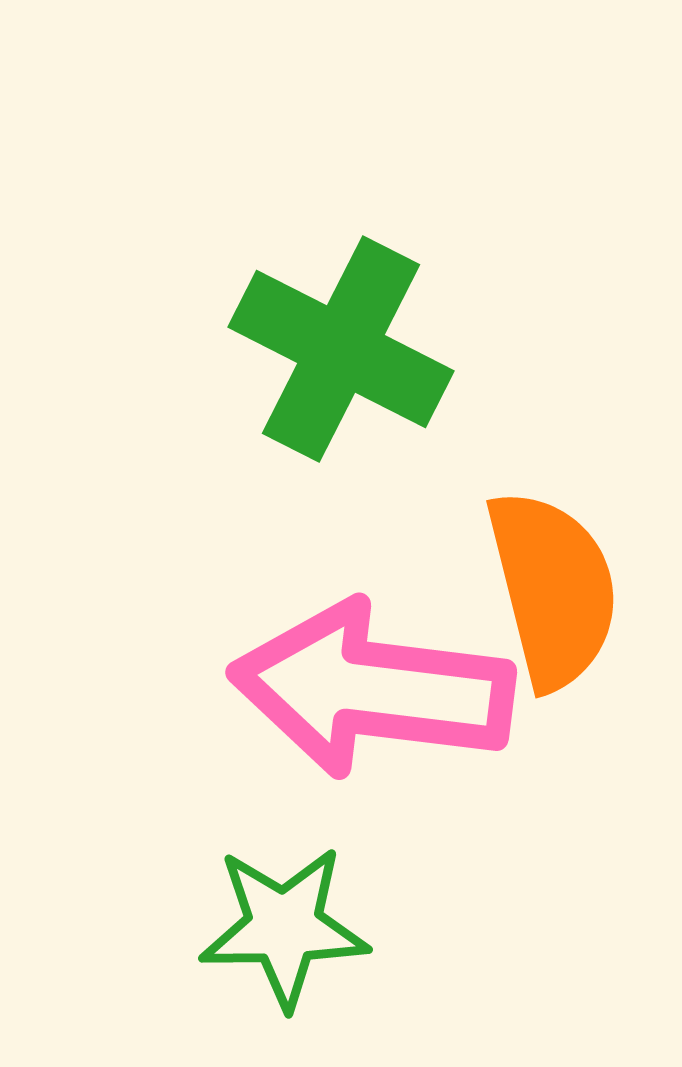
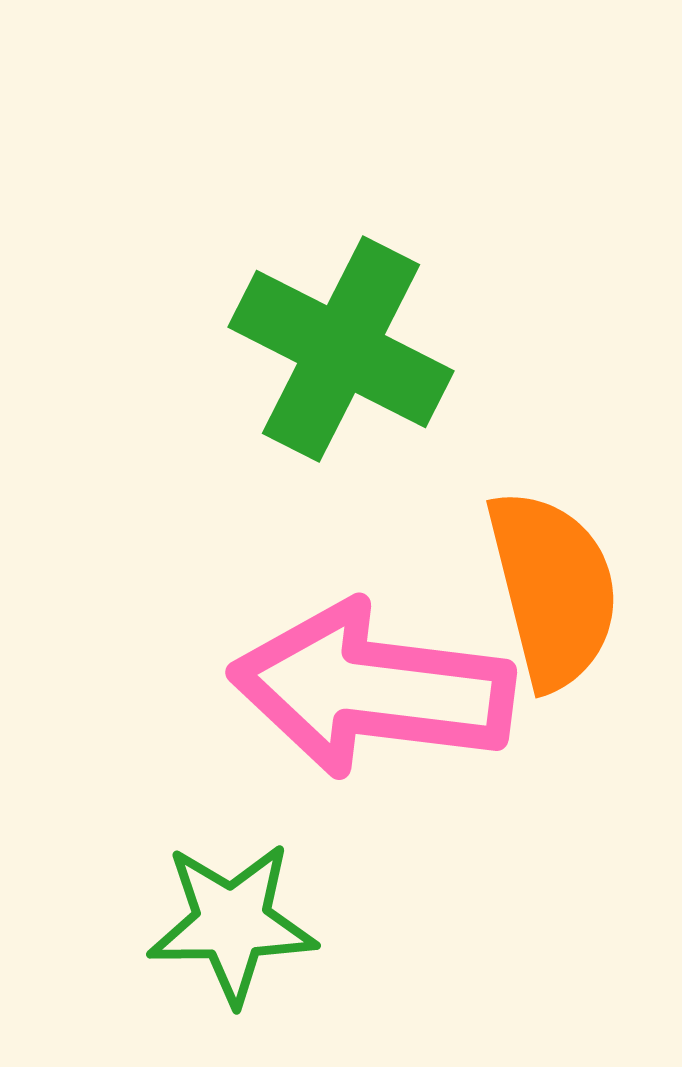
green star: moved 52 px left, 4 px up
